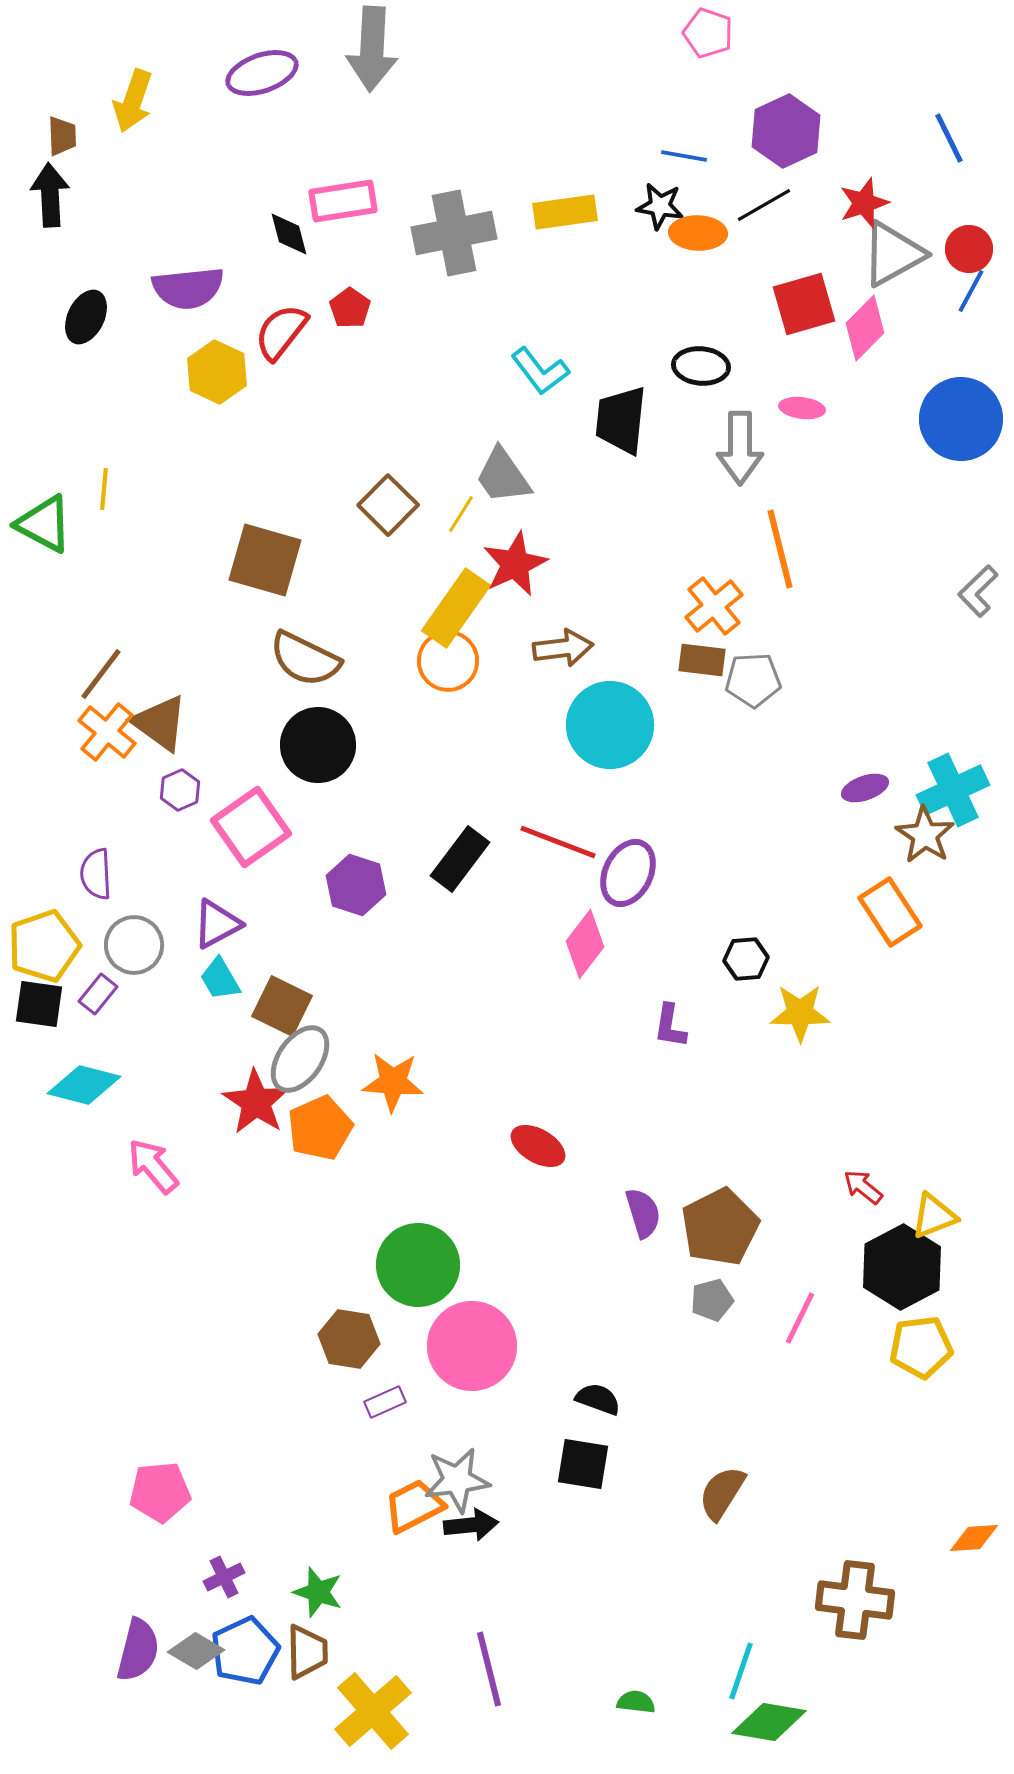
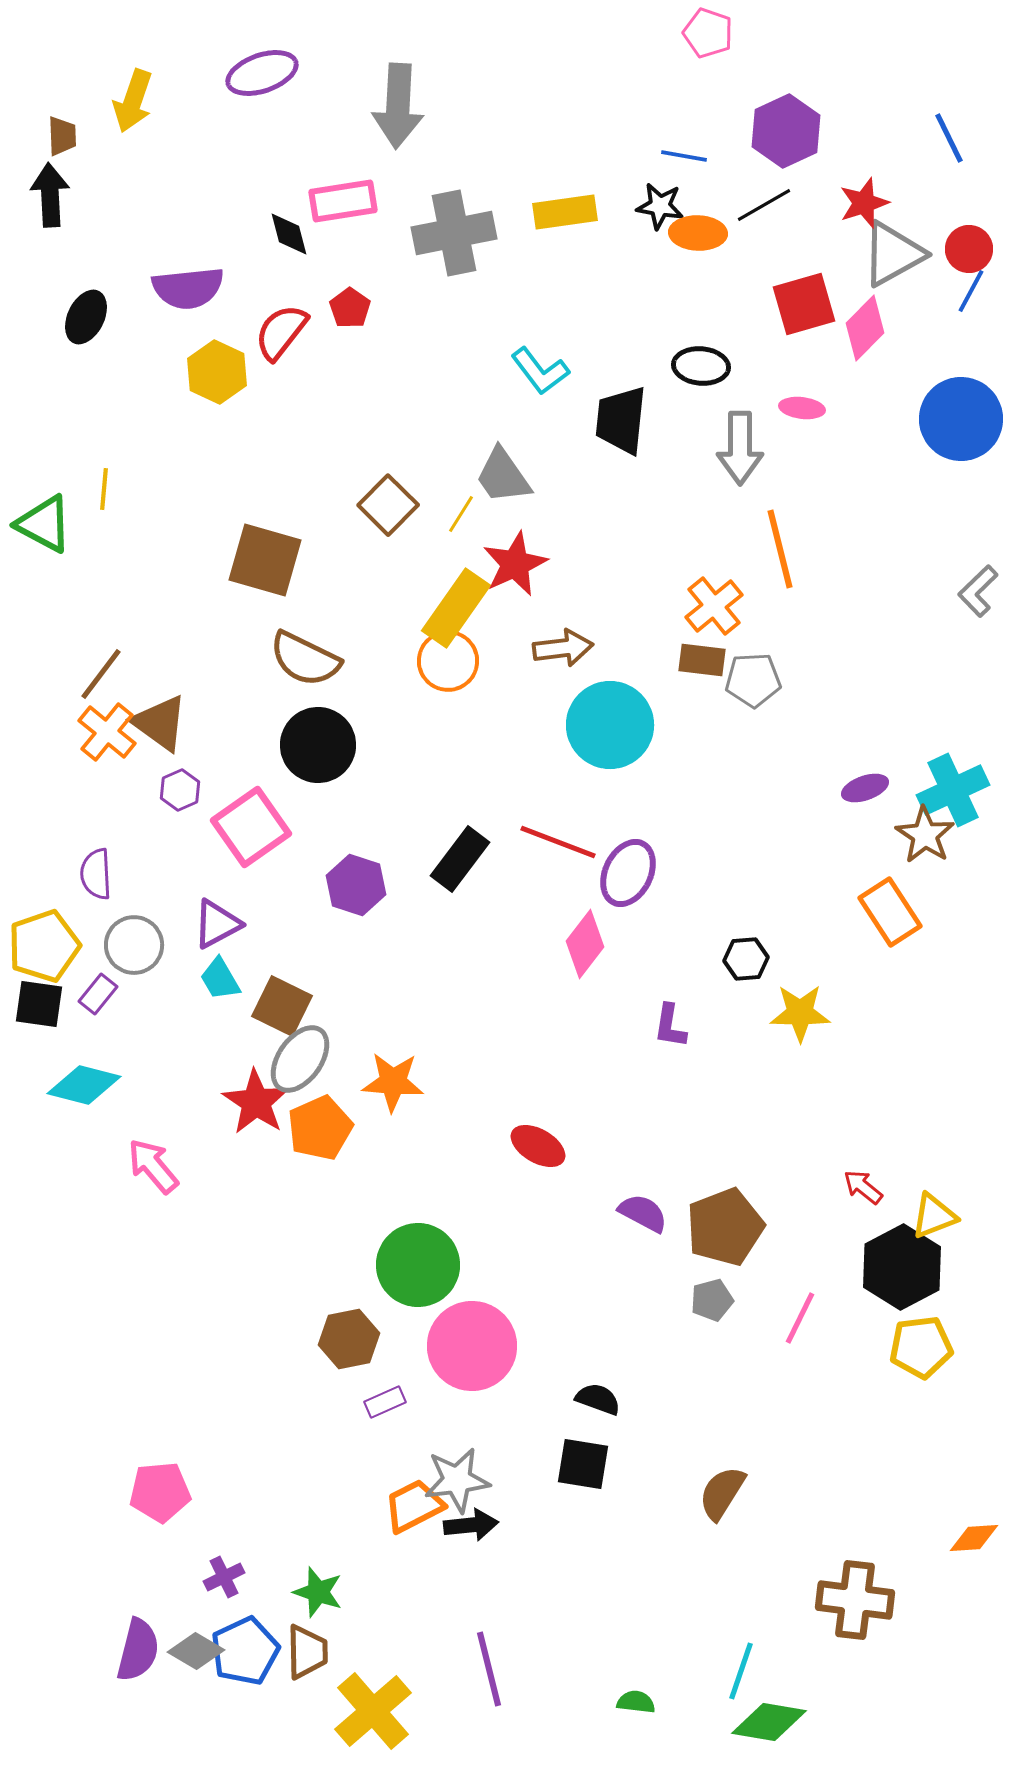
gray arrow at (372, 49): moved 26 px right, 57 px down
purple semicircle at (643, 1213): rotated 45 degrees counterclockwise
brown pentagon at (720, 1227): moved 5 px right; rotated 6 degrees clockwise
brown hexagon at (349, 1339): rotated 20 degrees counterclockwise
